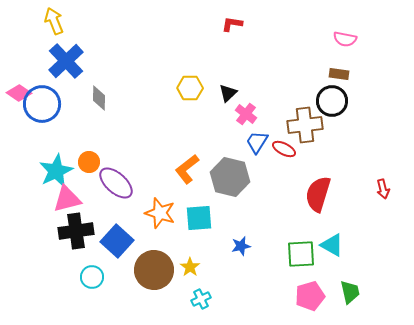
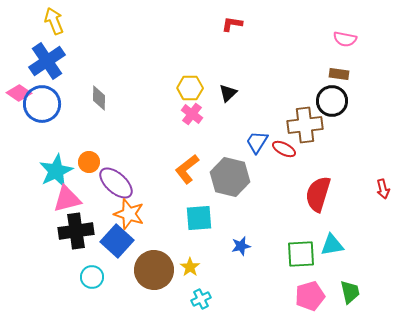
blue cross: moved 19 px left; rotated 9 degrees clockwise
pink cross: moved 54 px left
orange star: moved 31 px left, 1 px down
cyan triangle: rotated 40 degrees counterclockwise
